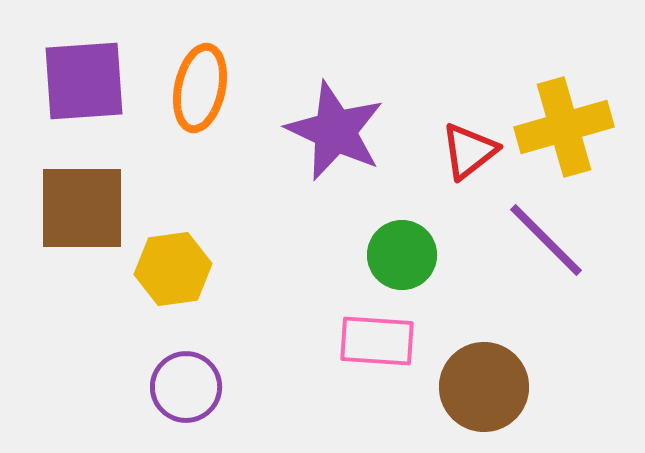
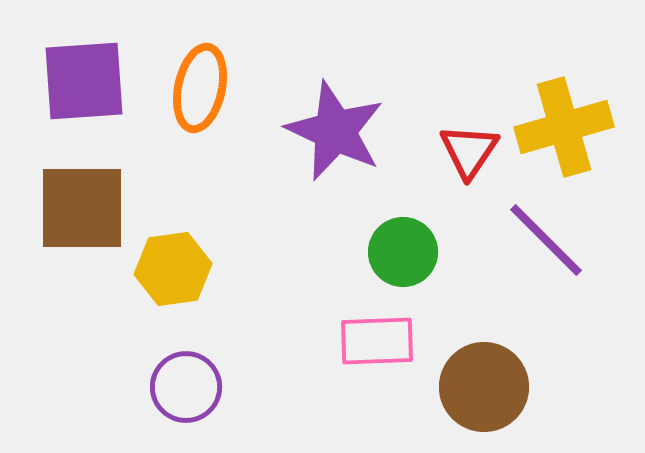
red triangle: rotated 18 degrees counterclockwise
green circle: moved 1 px right, 3 px up
pink rectangle: rotated 6 degrees counterclockwise
